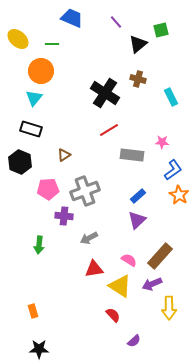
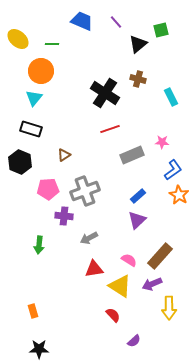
blue trapezoid: moved 10 px right, 3 px down
red line: moved 1 px right, 1 px up; rotated 12 degrees clockwise
gray rectangle: rotated 30 degrees counterclockwise
